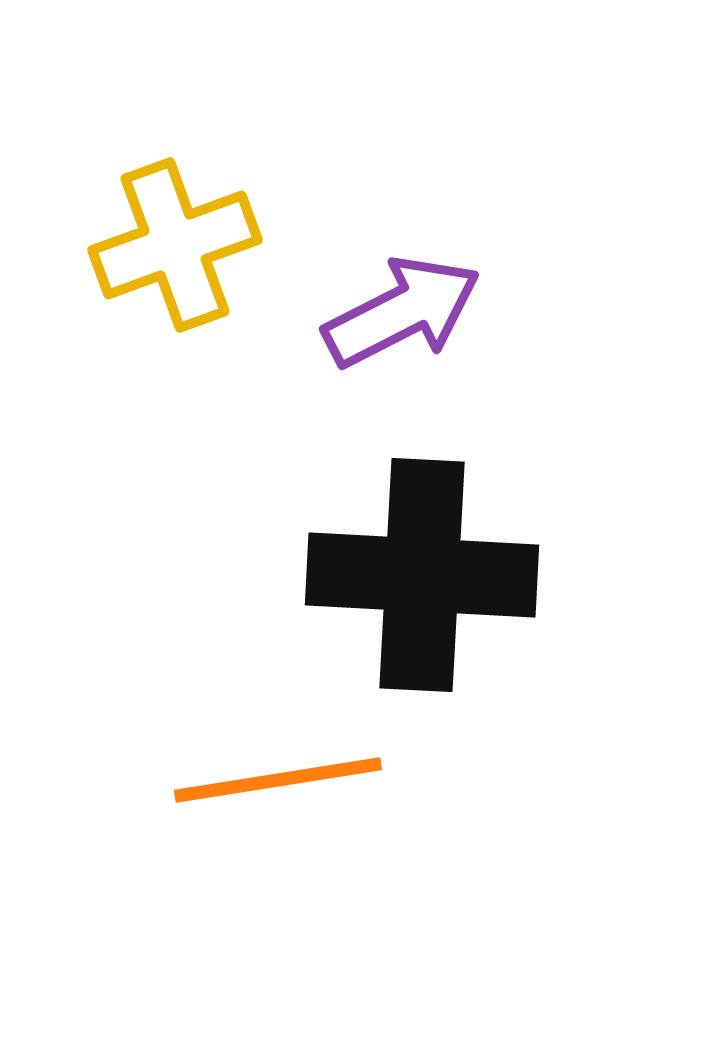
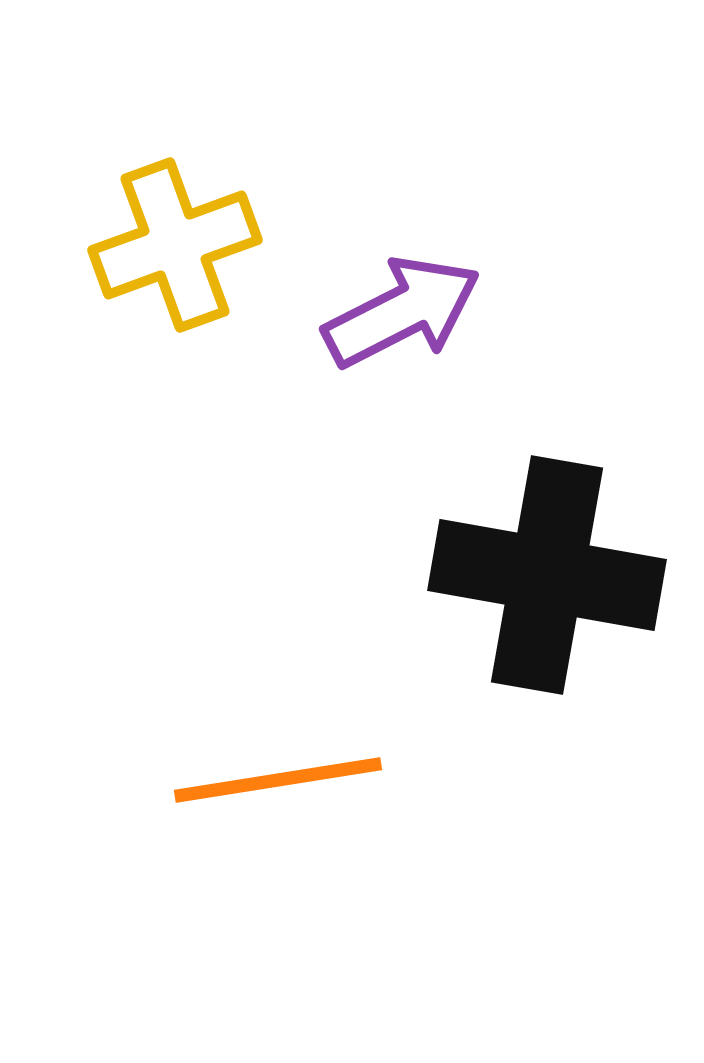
black cross: moved 125 px right; rotated 7 degrees clockwise
